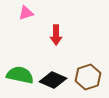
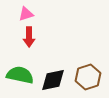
pink triangle: moved 1 px down
red arrow: moved 27 px left, 2 px down
black diamond: rotated 36 degrees counterclockwise
